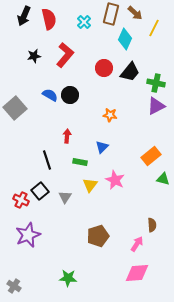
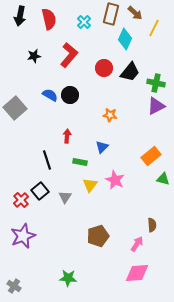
black arrow: moved 4 px left; rotated 12 degrees counterclockwise
red L-shape: moved 4 px right
red cross: rotated 21 degrees clockwise
purple star: moved 5 px left, 1 px down
